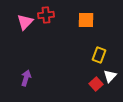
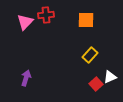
yellow rectangle: moved 9 px left; rotated 21 degrees clockwise
white triangle: moved 1 px down; rotated 24 degrees clockwise
